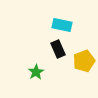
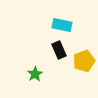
black rectangle: moved 1 px right, 1 px down
green star: moved 1 px left, 2 px down
